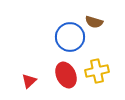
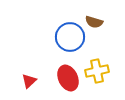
red ellipse: moved 2 px right, 3 px down
